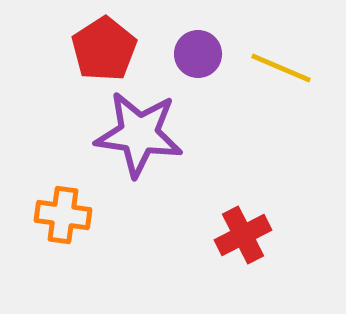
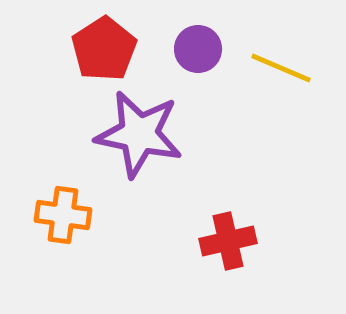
purple circle: moved 5 px up
purple star: rotated 4 degrees clockwise
red cross: moved 15 px left, 6 px down; rotated 14 degrees clockwise
